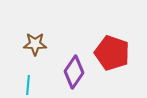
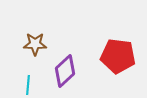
red pentagon: moved 6 px right, 3 px down; rotated 12 degrees counterclockwise
purple diamond: moved 9 px left, 1 px up; rotated 12 degrees clockwise
